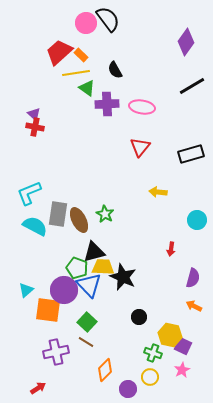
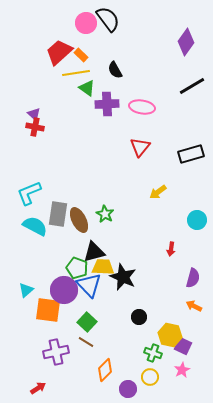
yellow arrow at (158, 192): rotated 42 degrees counterclockwise
